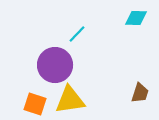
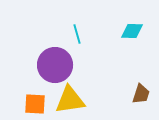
cyan diamond: moved 4 px left, 13 px down
cyan line: rotated 60 degrees counterclockwise
brown trapezoid: moved 1 px right, 1 px down
orange square: rotated 15 degrees counterclockwise
